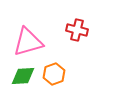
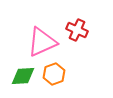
red cross: rotated 10 degrees clockwise
pink triangle: moved 14 px right; rotated 8 degrees counterclockwise
